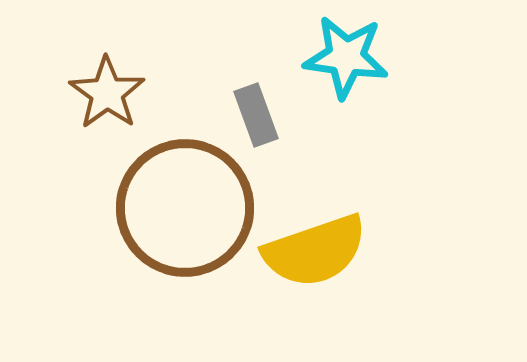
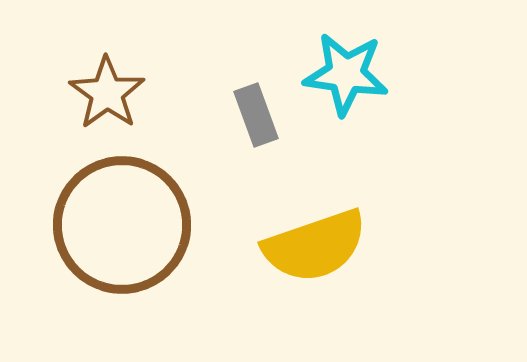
cyan star: moved 17 px down
brown circle: moved 63 px left, 17 px down
yellow semicircle: moved 5 px up
